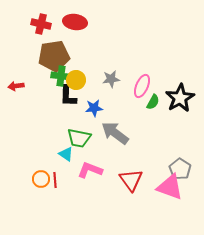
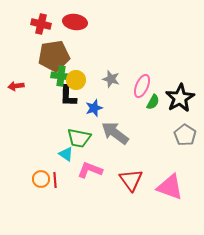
gray star: rotated 24 degrees clockwise
blue star: rotated 12 degrees counterclockwise
gray pentagon: moved 5 px right, 34 px up
